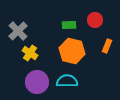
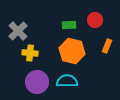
yellow cross: rotated 28 degrees counterclockwise
